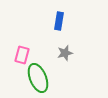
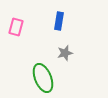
pink rectangle: moved 6 px left, 28 px up
green ellipse: moved 5 px right
